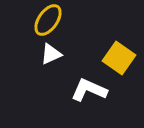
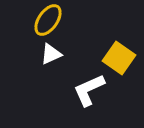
white L-shape: rotated 48 degrees counterclockwise
